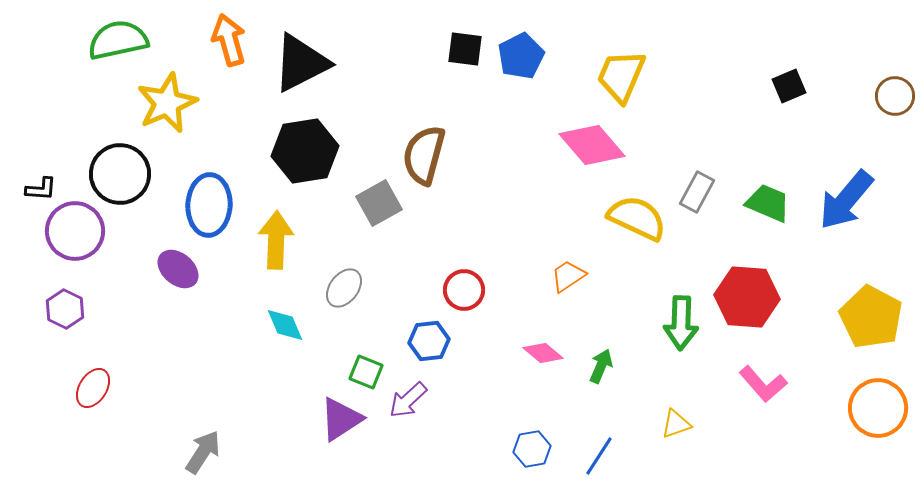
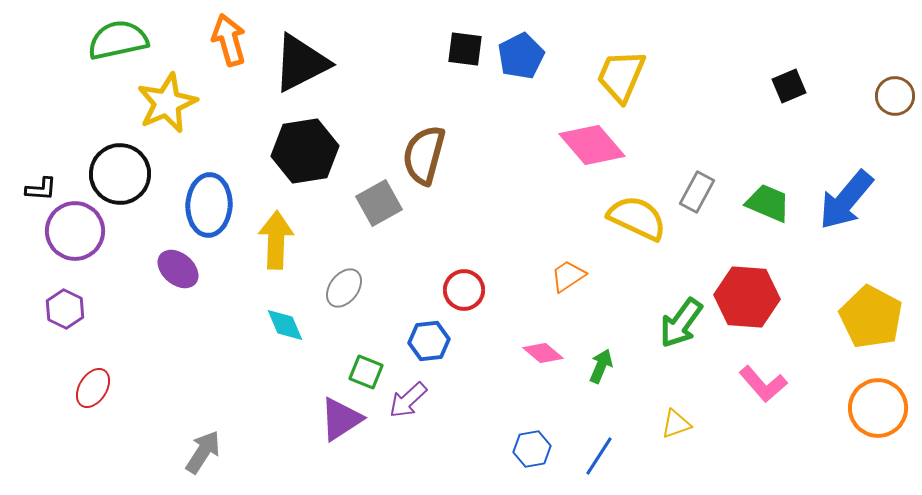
green arrow at (681, 323): rotated 34 degrees clockwise
